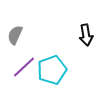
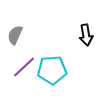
cyan pentagon: rotated 16 degrees clockwise
